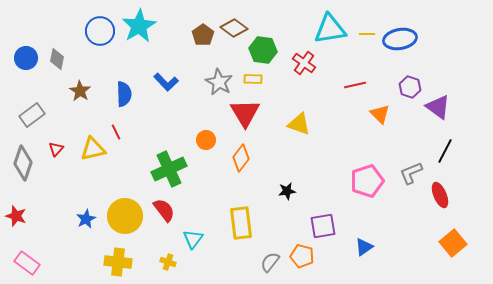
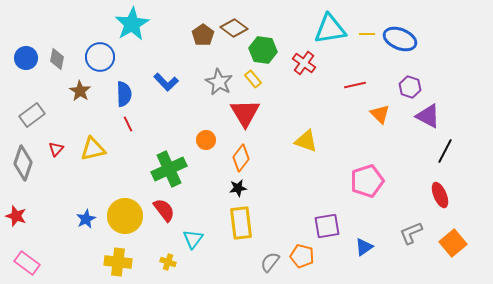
cyan star at (139, 26): moved 7 px left, 2 px up
blue circle at (100, 31): moved 26 px down
blue ellipse at (400, 39): rotated 32 degrees clockwise
yellow rectangle at (253, 79): rotated 48 degrees clockwise
purple triangle at (438, 107): moved 10 px left, 9 px down; rotated 8 degrees counterclockwise
yellow triangle at (299, 124): moved 7 px right, 17 px down
red line at (116, 132): moved 12 px right, 8 px up
gray L-shape at (411, 173): moved 60 px down
black star at (287, 191): moved 49 px left, 3 px up
purple square at (323, 226): moved 4 px right
